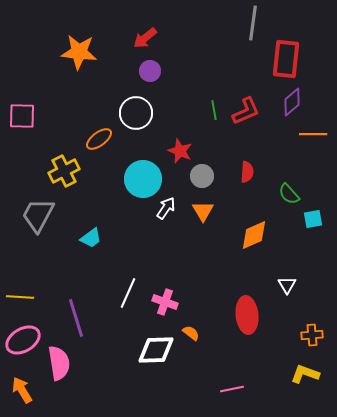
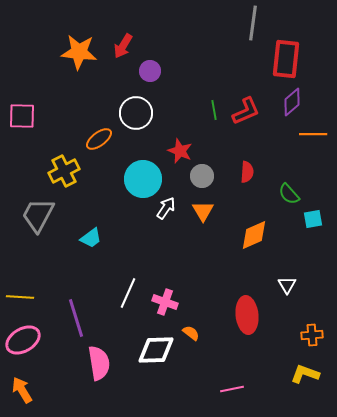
red arrow: moved 22 px left, 8 px down; rotated 20 degrees counterclockwise
pink semicircle: moved 40 px right
